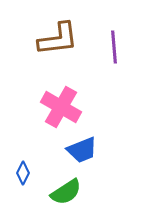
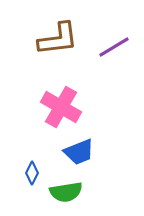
purple line: rotated 64 degrees clockwise
blue trapezoid: moved 3 px left, 2 px down
blue diamond: moved 9 px right
green semicircle: rotated 24 degrees clockwise
